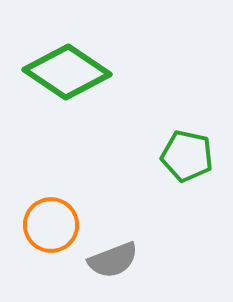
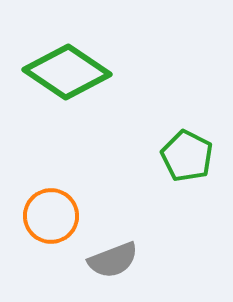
green pentagon: rotated 15 degrees clockwise
orange circle: moved 9 px up
